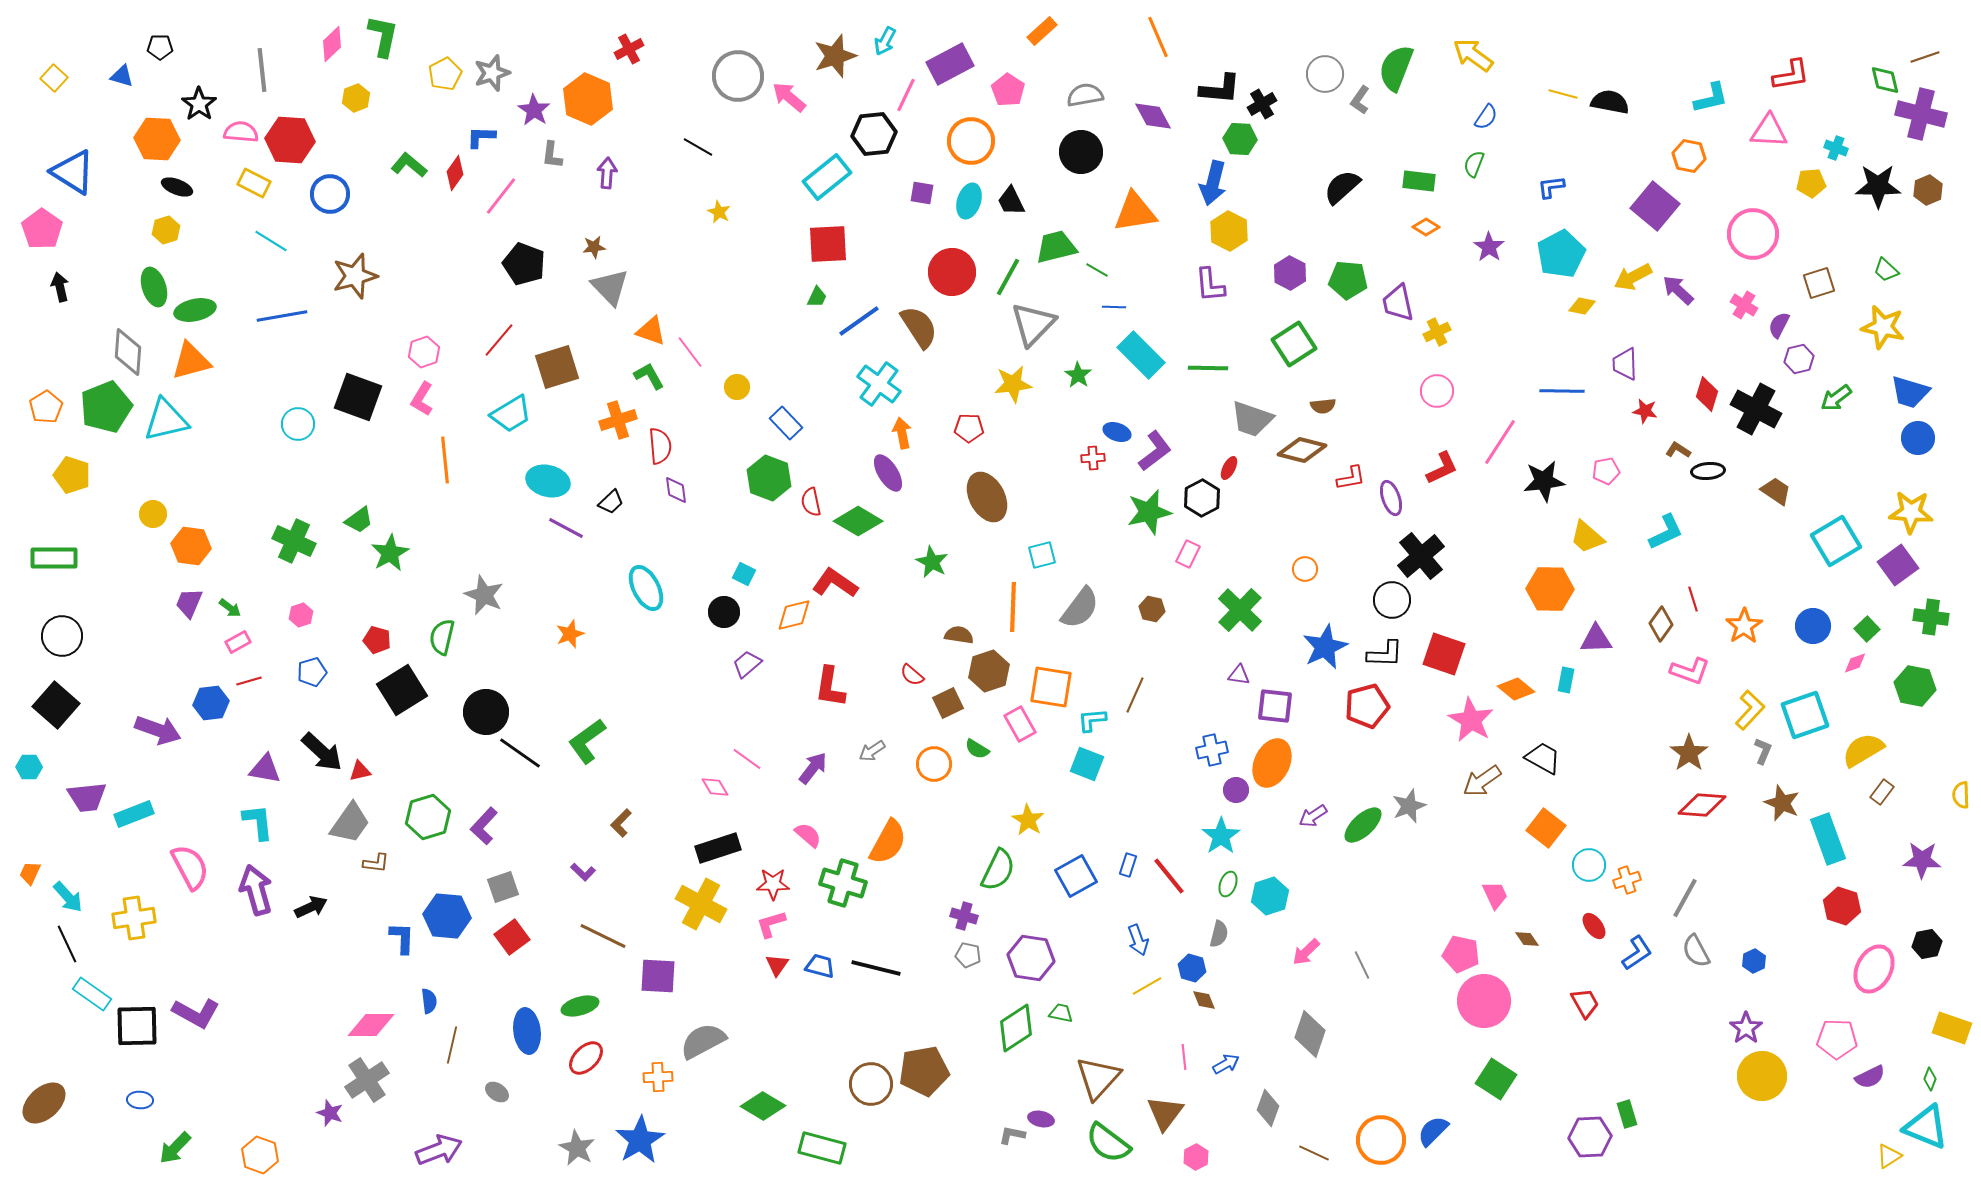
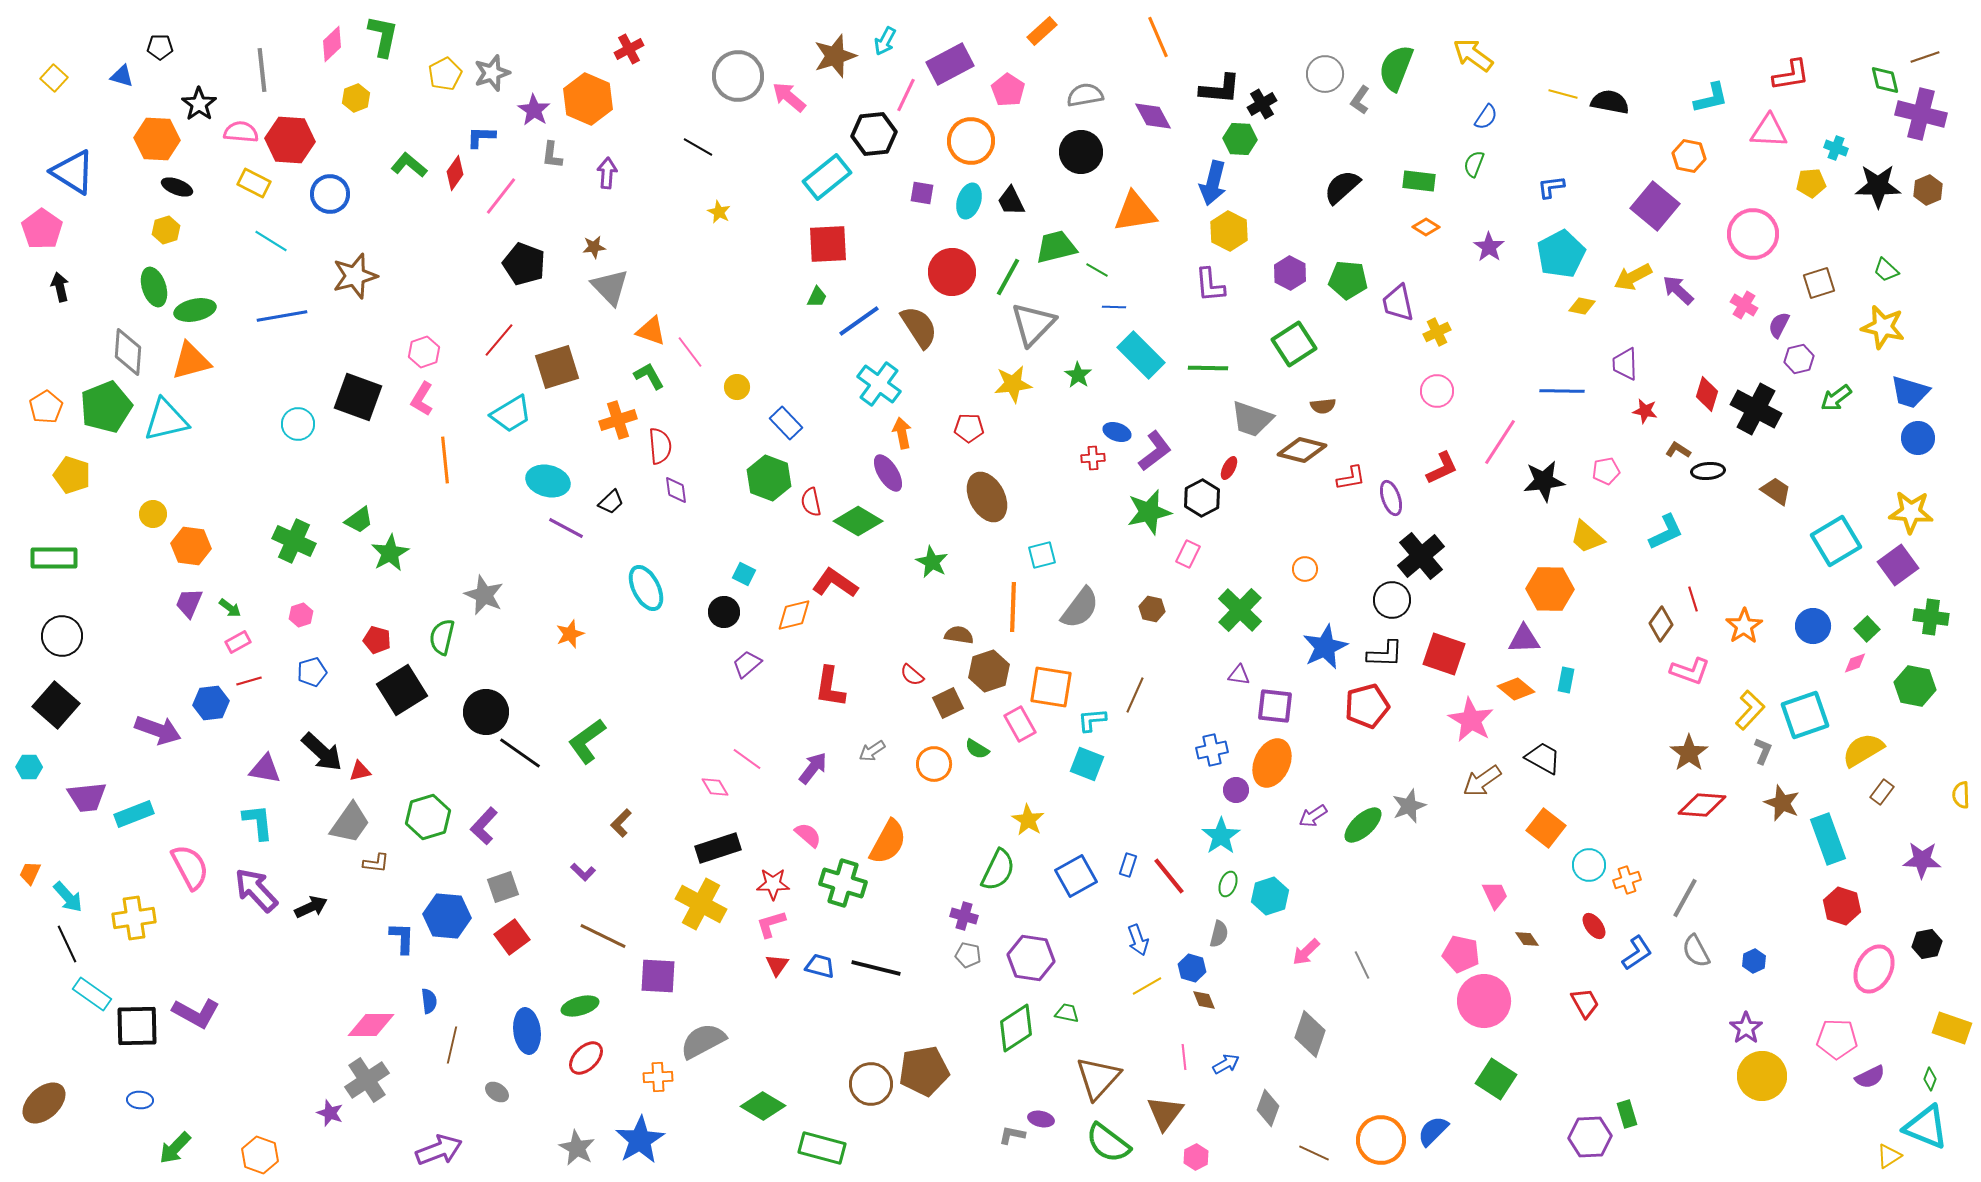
purple triangle at (1596, 639): moved 72 px left
purple arrow at (256, 890): rotated 27 degrees counterclockwise
green trapezoid at (1061, 1013): moved 6 px right
